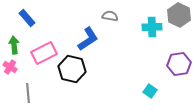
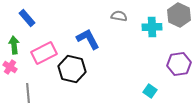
gray semicircle: moved 9 px right
blue L-shape: rotated 85 degrees counterclockwise
